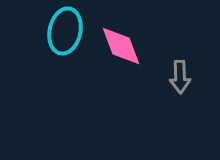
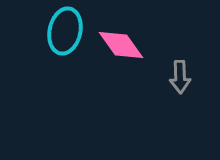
pink diamond: moved 1 px up; rotated 15 degrees counterclockwise
